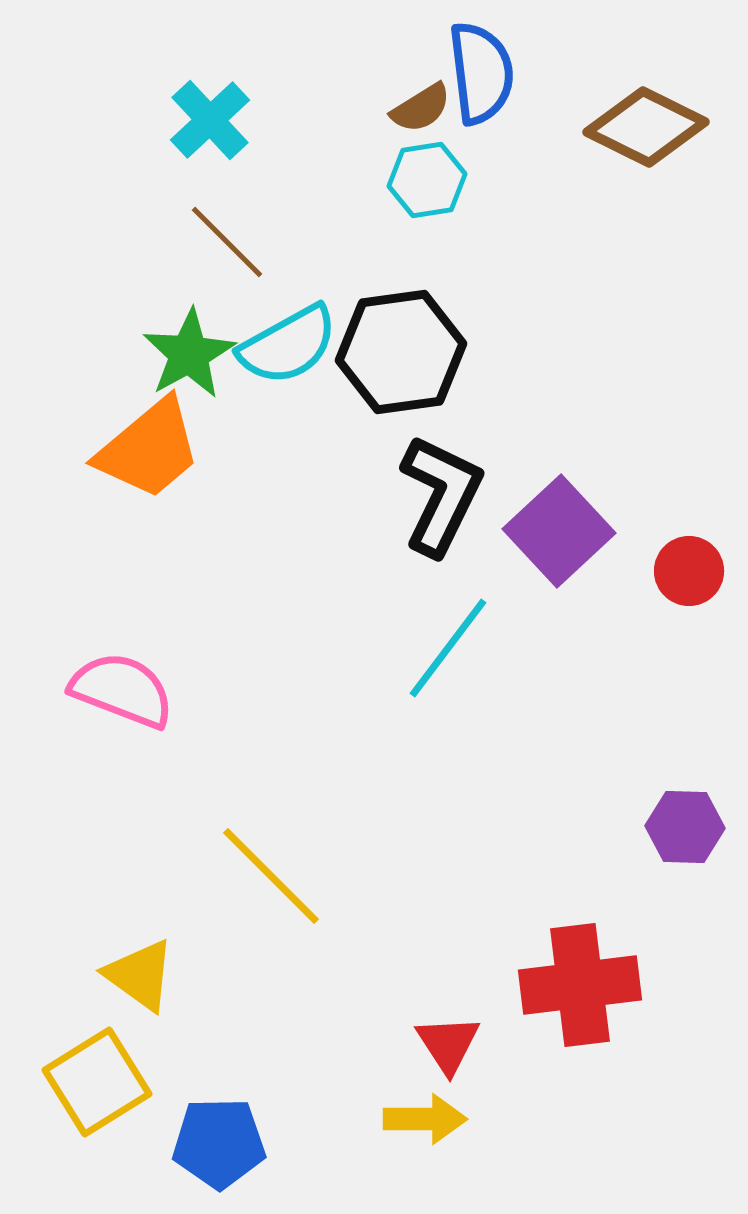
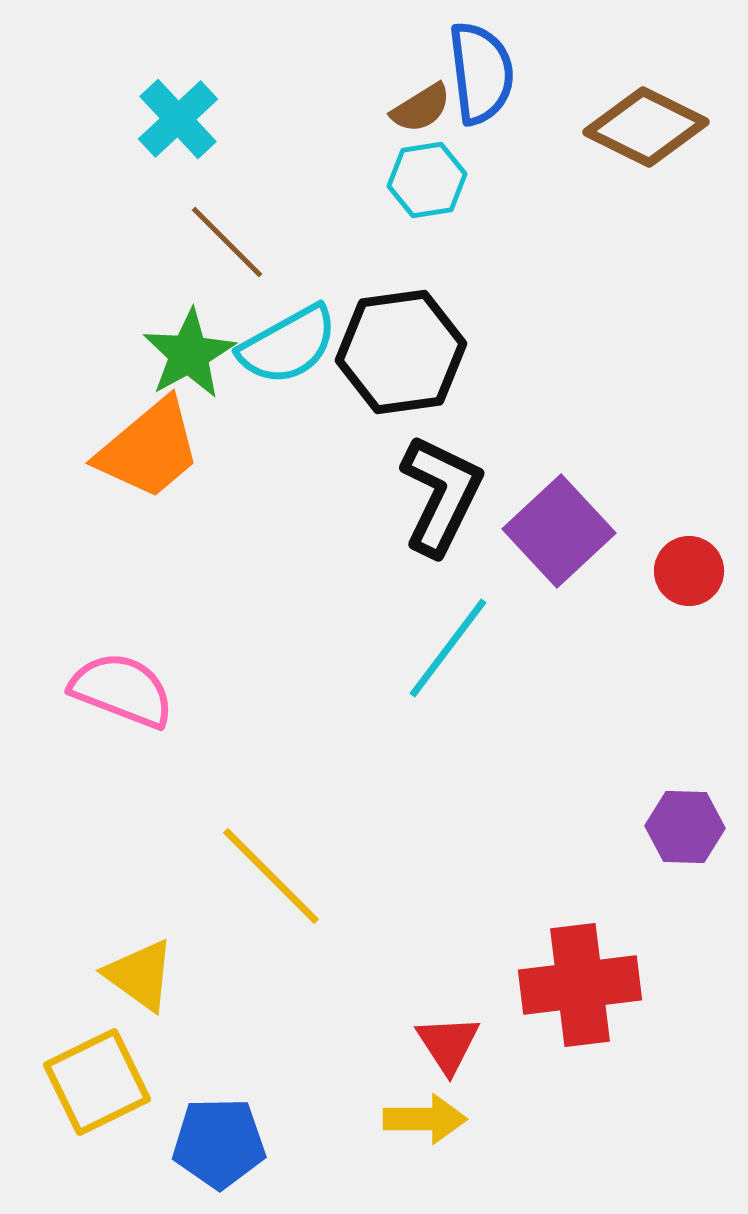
cyan cross: moved 32 px left, 1 px up
yellow square: rotated 6 degrees clockwise
